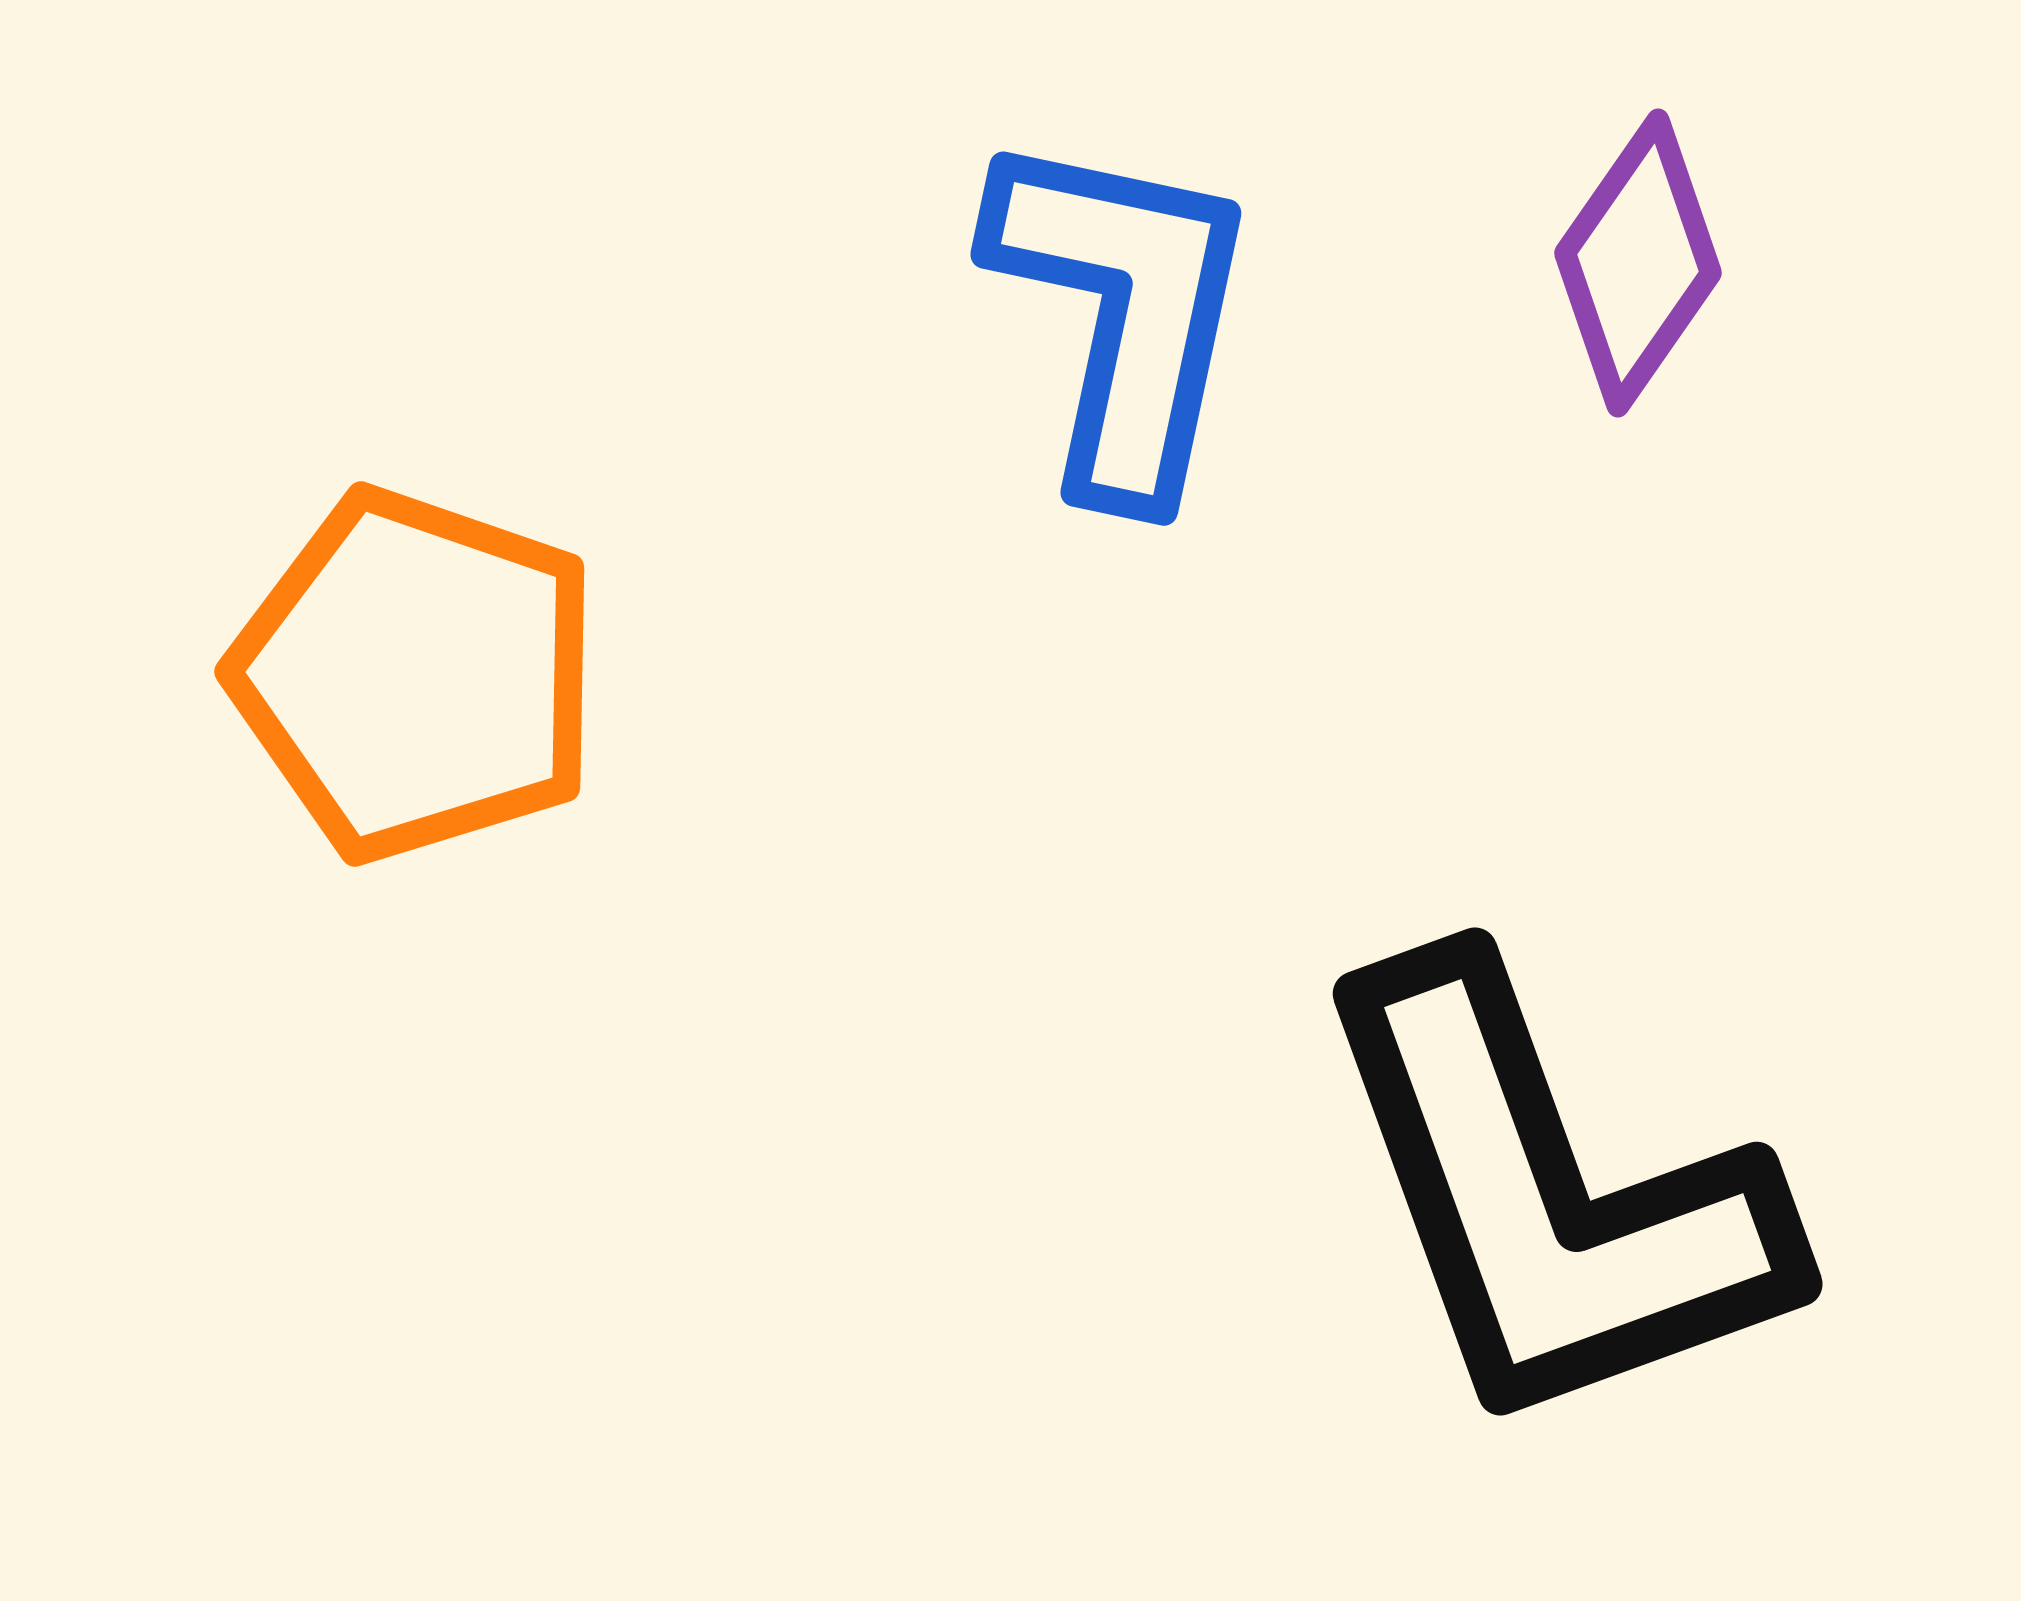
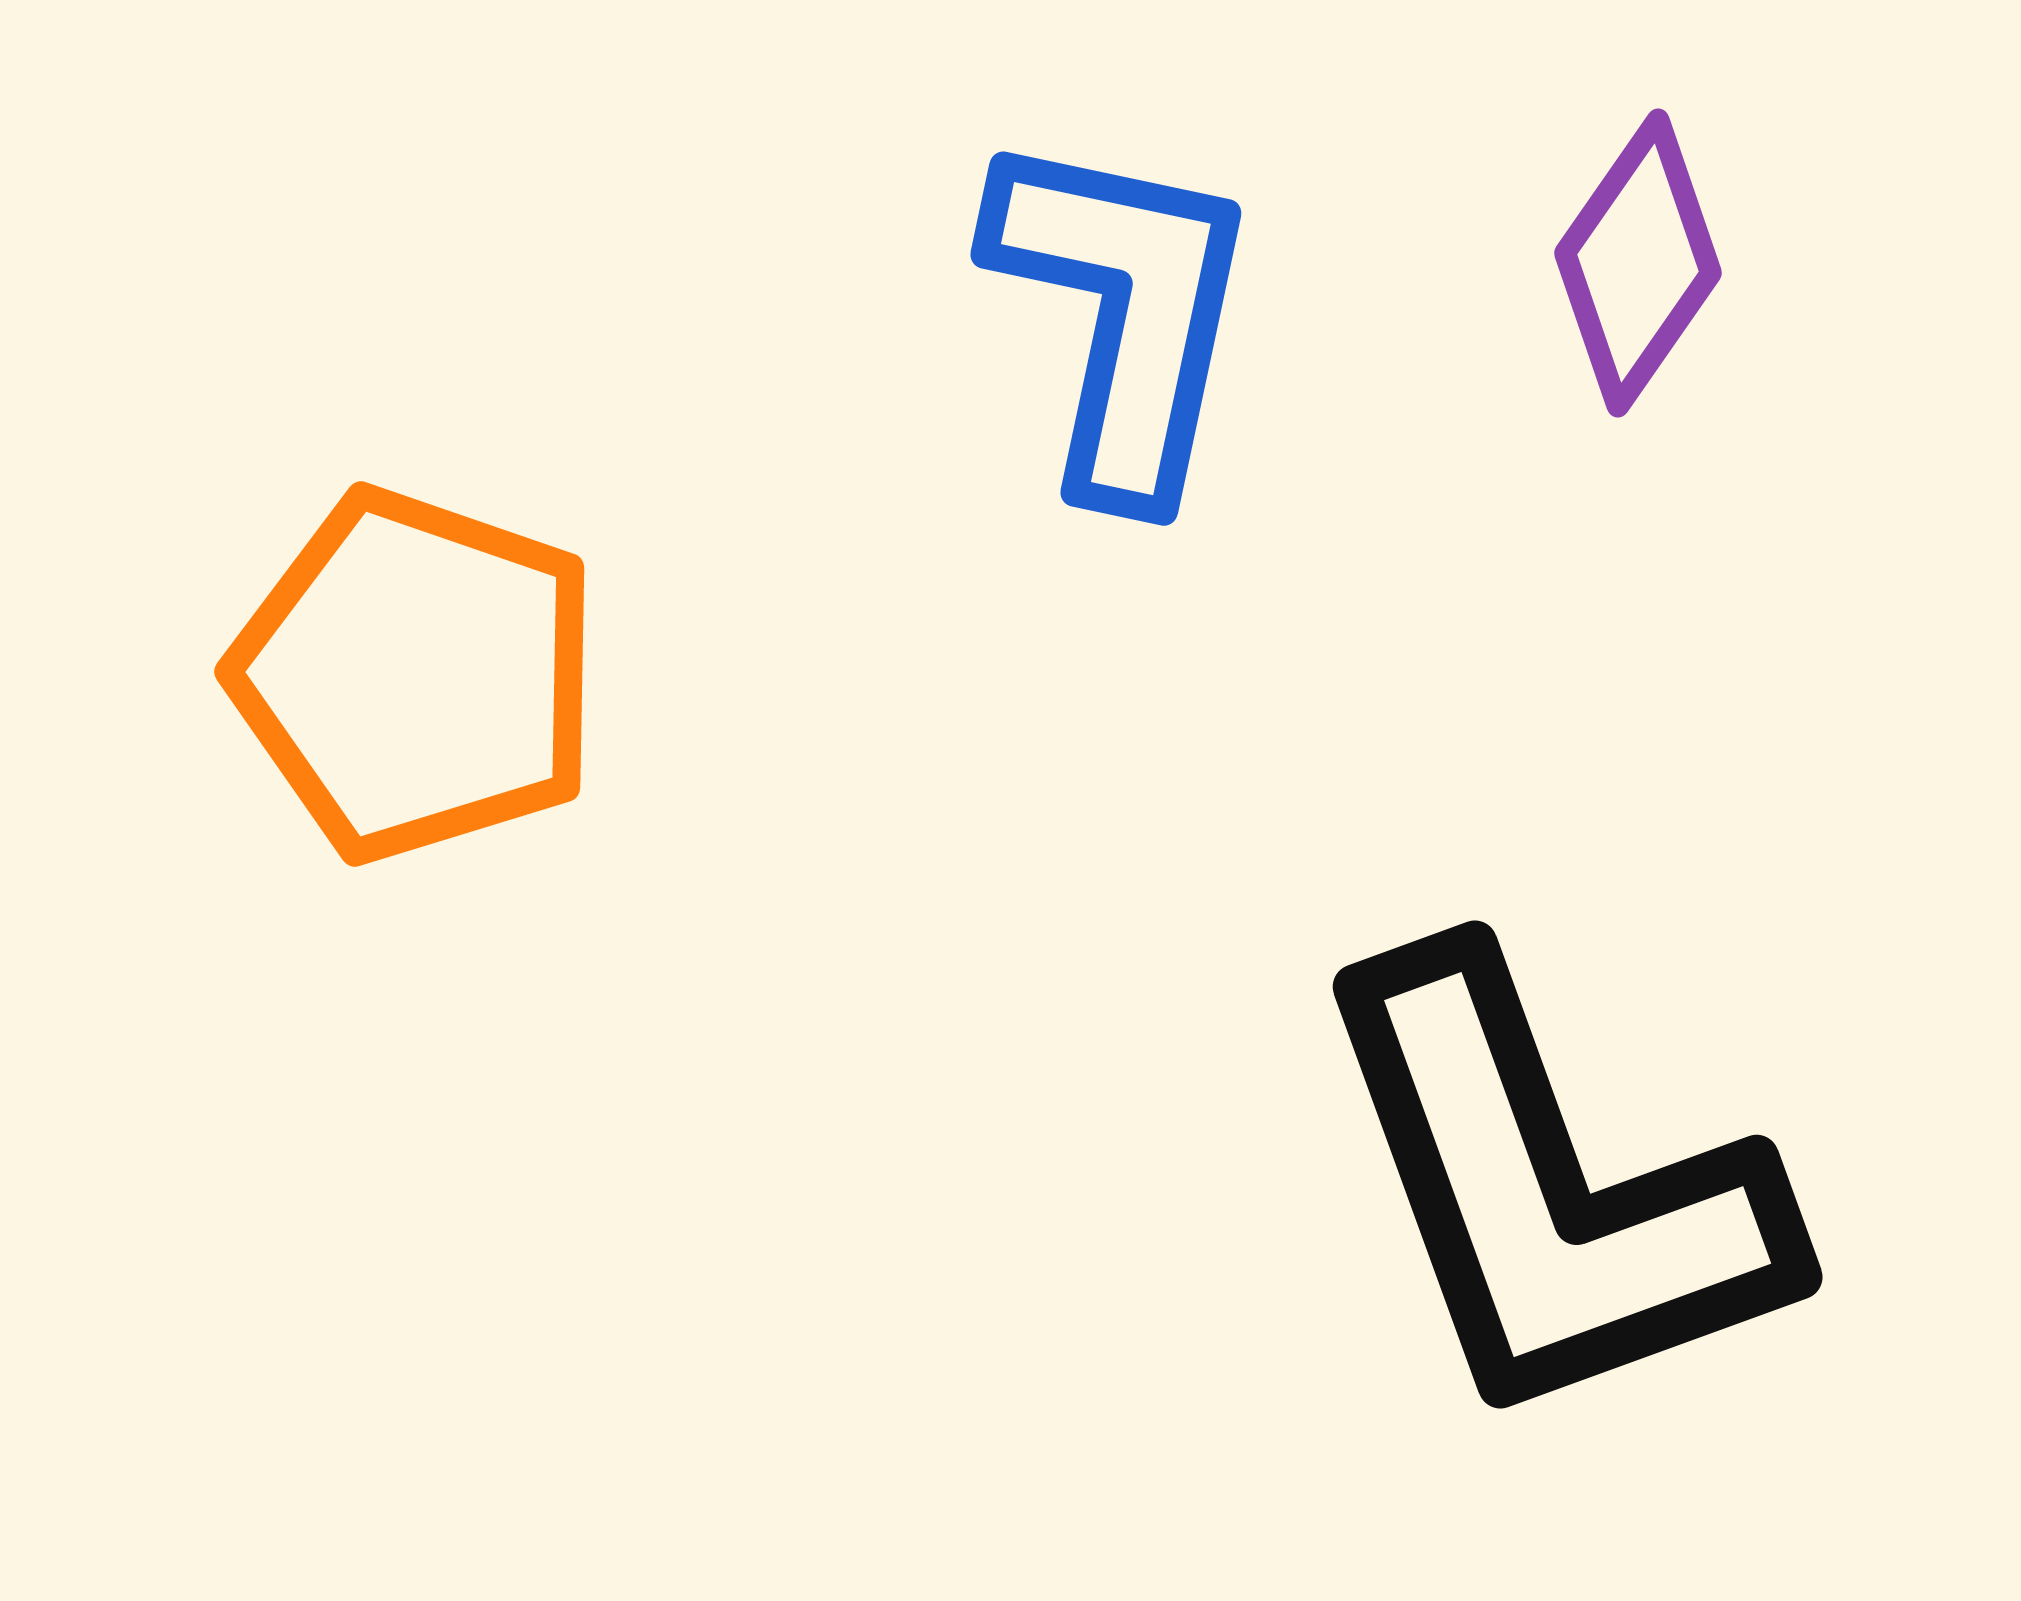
black L-shape: moved 7 px up
